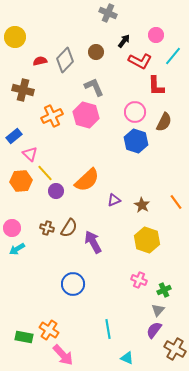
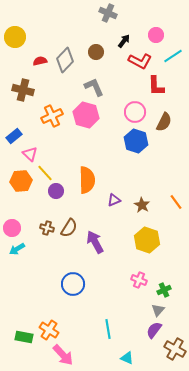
cyan line at (173, 56): rotated 18 degrees clockwise
orange semicircle at (87, 180): rotated 48 degrees counterclockwise
purple arrow at (93, 242): moved 2 px right
